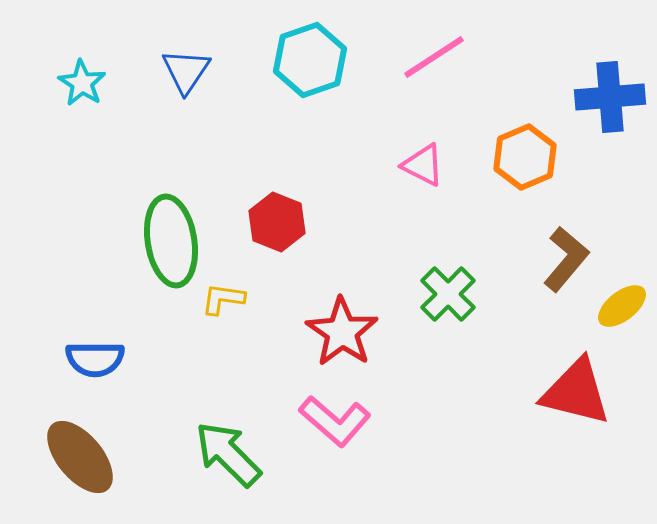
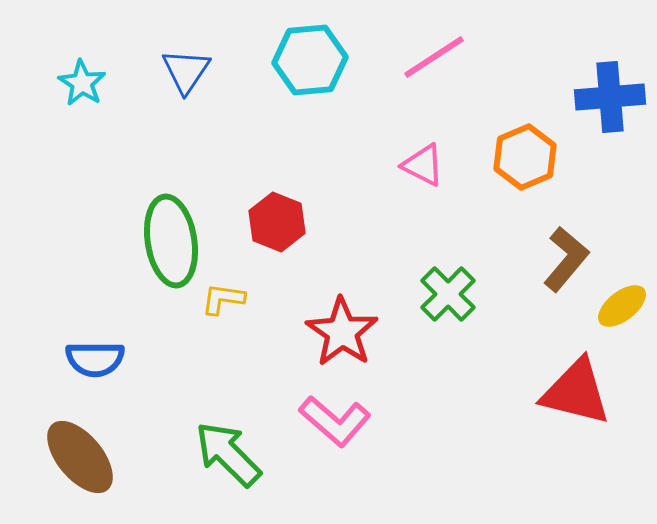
cyan hexagon: rotated 14 degrees clockwise
